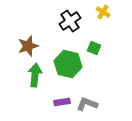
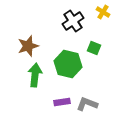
black cross: moved 3 px right
